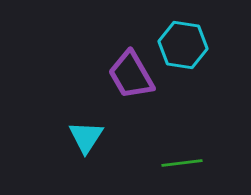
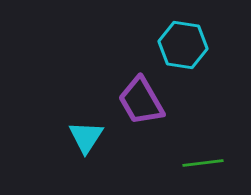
purple trapezoid: moved 10 px right, 26 px down
green line: moved 21 px right
